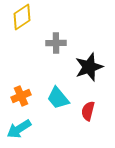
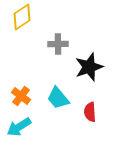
gray cross: moved 2 px right, 1 px down
orange cross: rotated 30 degrees counterclockwise
red semicircle: moved 2 px right, 1 px down; rotated 18 degrees counterclockwise
cyan arrow: moved 2 px up
